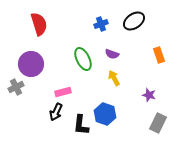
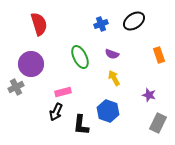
green ellipse: moved 3 px left, 2 px up
blue hexagon: moved 3 px right, 3 px up
